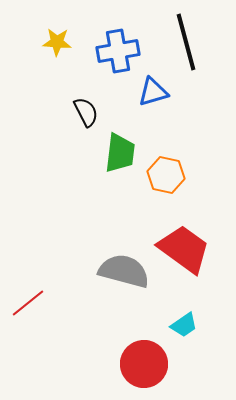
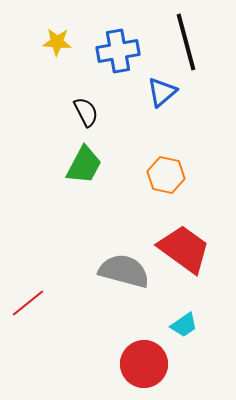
blue triangle: moved 9 px right; rotated 24 degrees counterclockwise
green trapezoid: moved 36 px left, 12 px down; rotated 21 degrees clockwise
